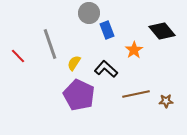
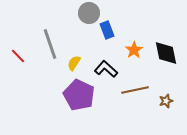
black diamond: moved 4 px right, 22 px down; rotated 28 degrees clockwise
brown line: moved 1 px left, 4 px up
brown star: rotated 16 degrees counterclockwise
